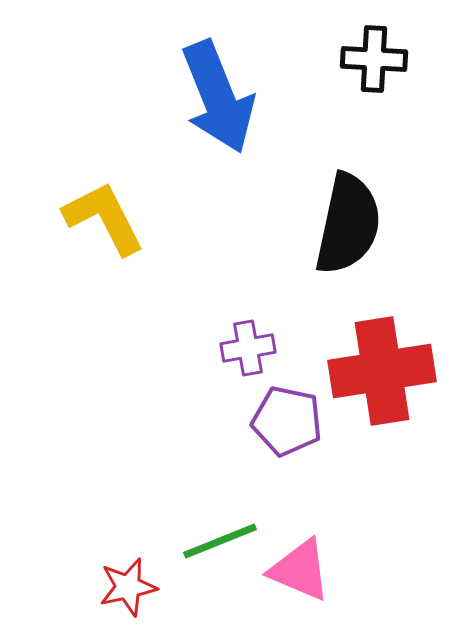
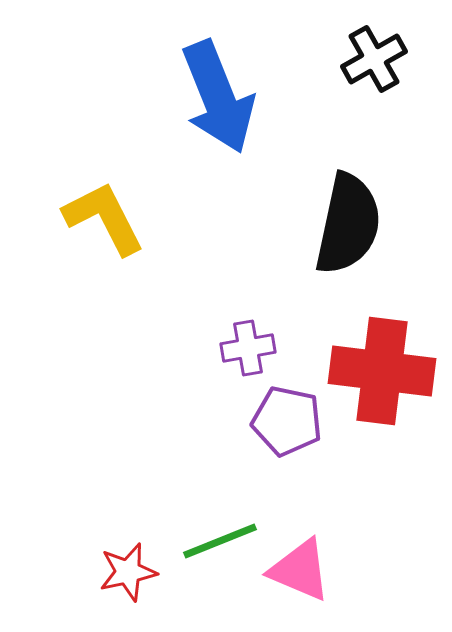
black cross: rotated 32 degrees counterclockwise
red cross: rotated 16 degrees clockwise
red star: moved 15 px up
